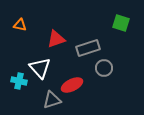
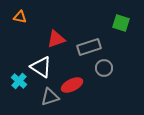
orange triangle: moved 8 px up
gray rectangle: moved 1 px right, 1 px up
white triangle: moved 1 px right, 1 px up; rotated 15 degrees counterclockwise
cyan cross: rotated 28 degrees clockwise
gray triangle: moved 2 px left, 3 px up
